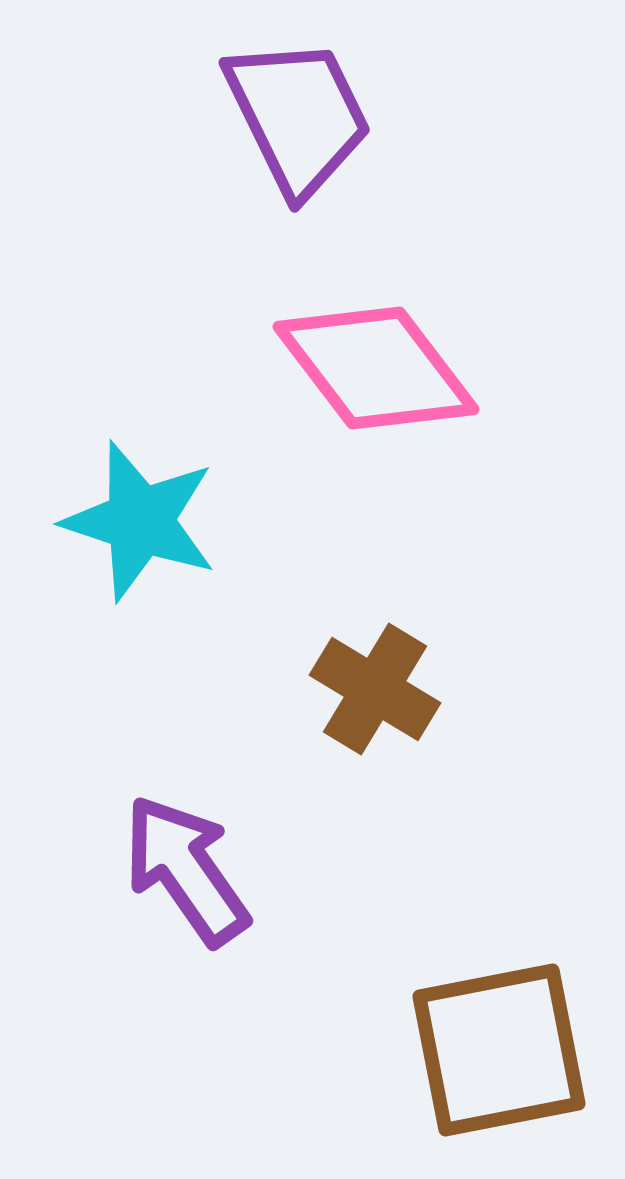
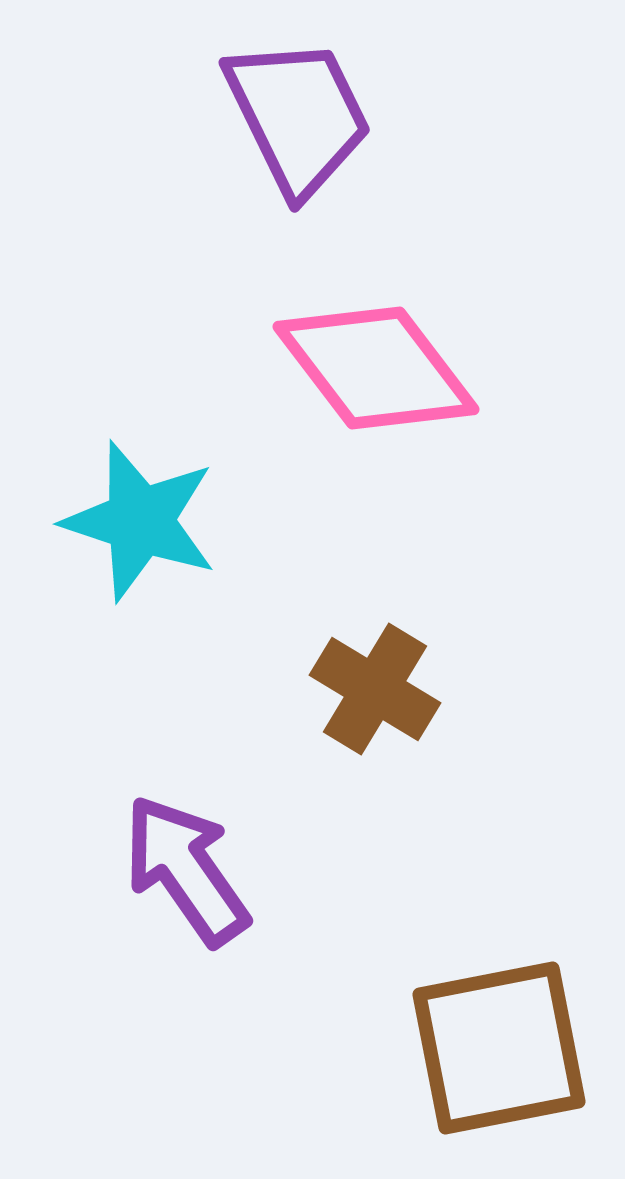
brown square: moved 2 px up
